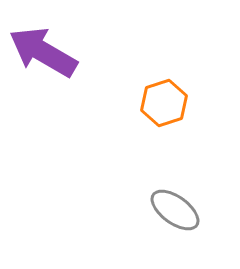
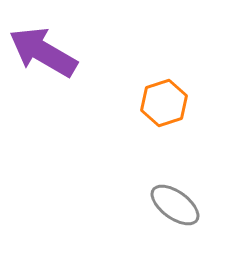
gray ellipse: moved 5 px up
